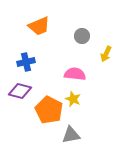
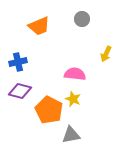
gray circle: moved 17 px up
blue cross: moved 8 px left
